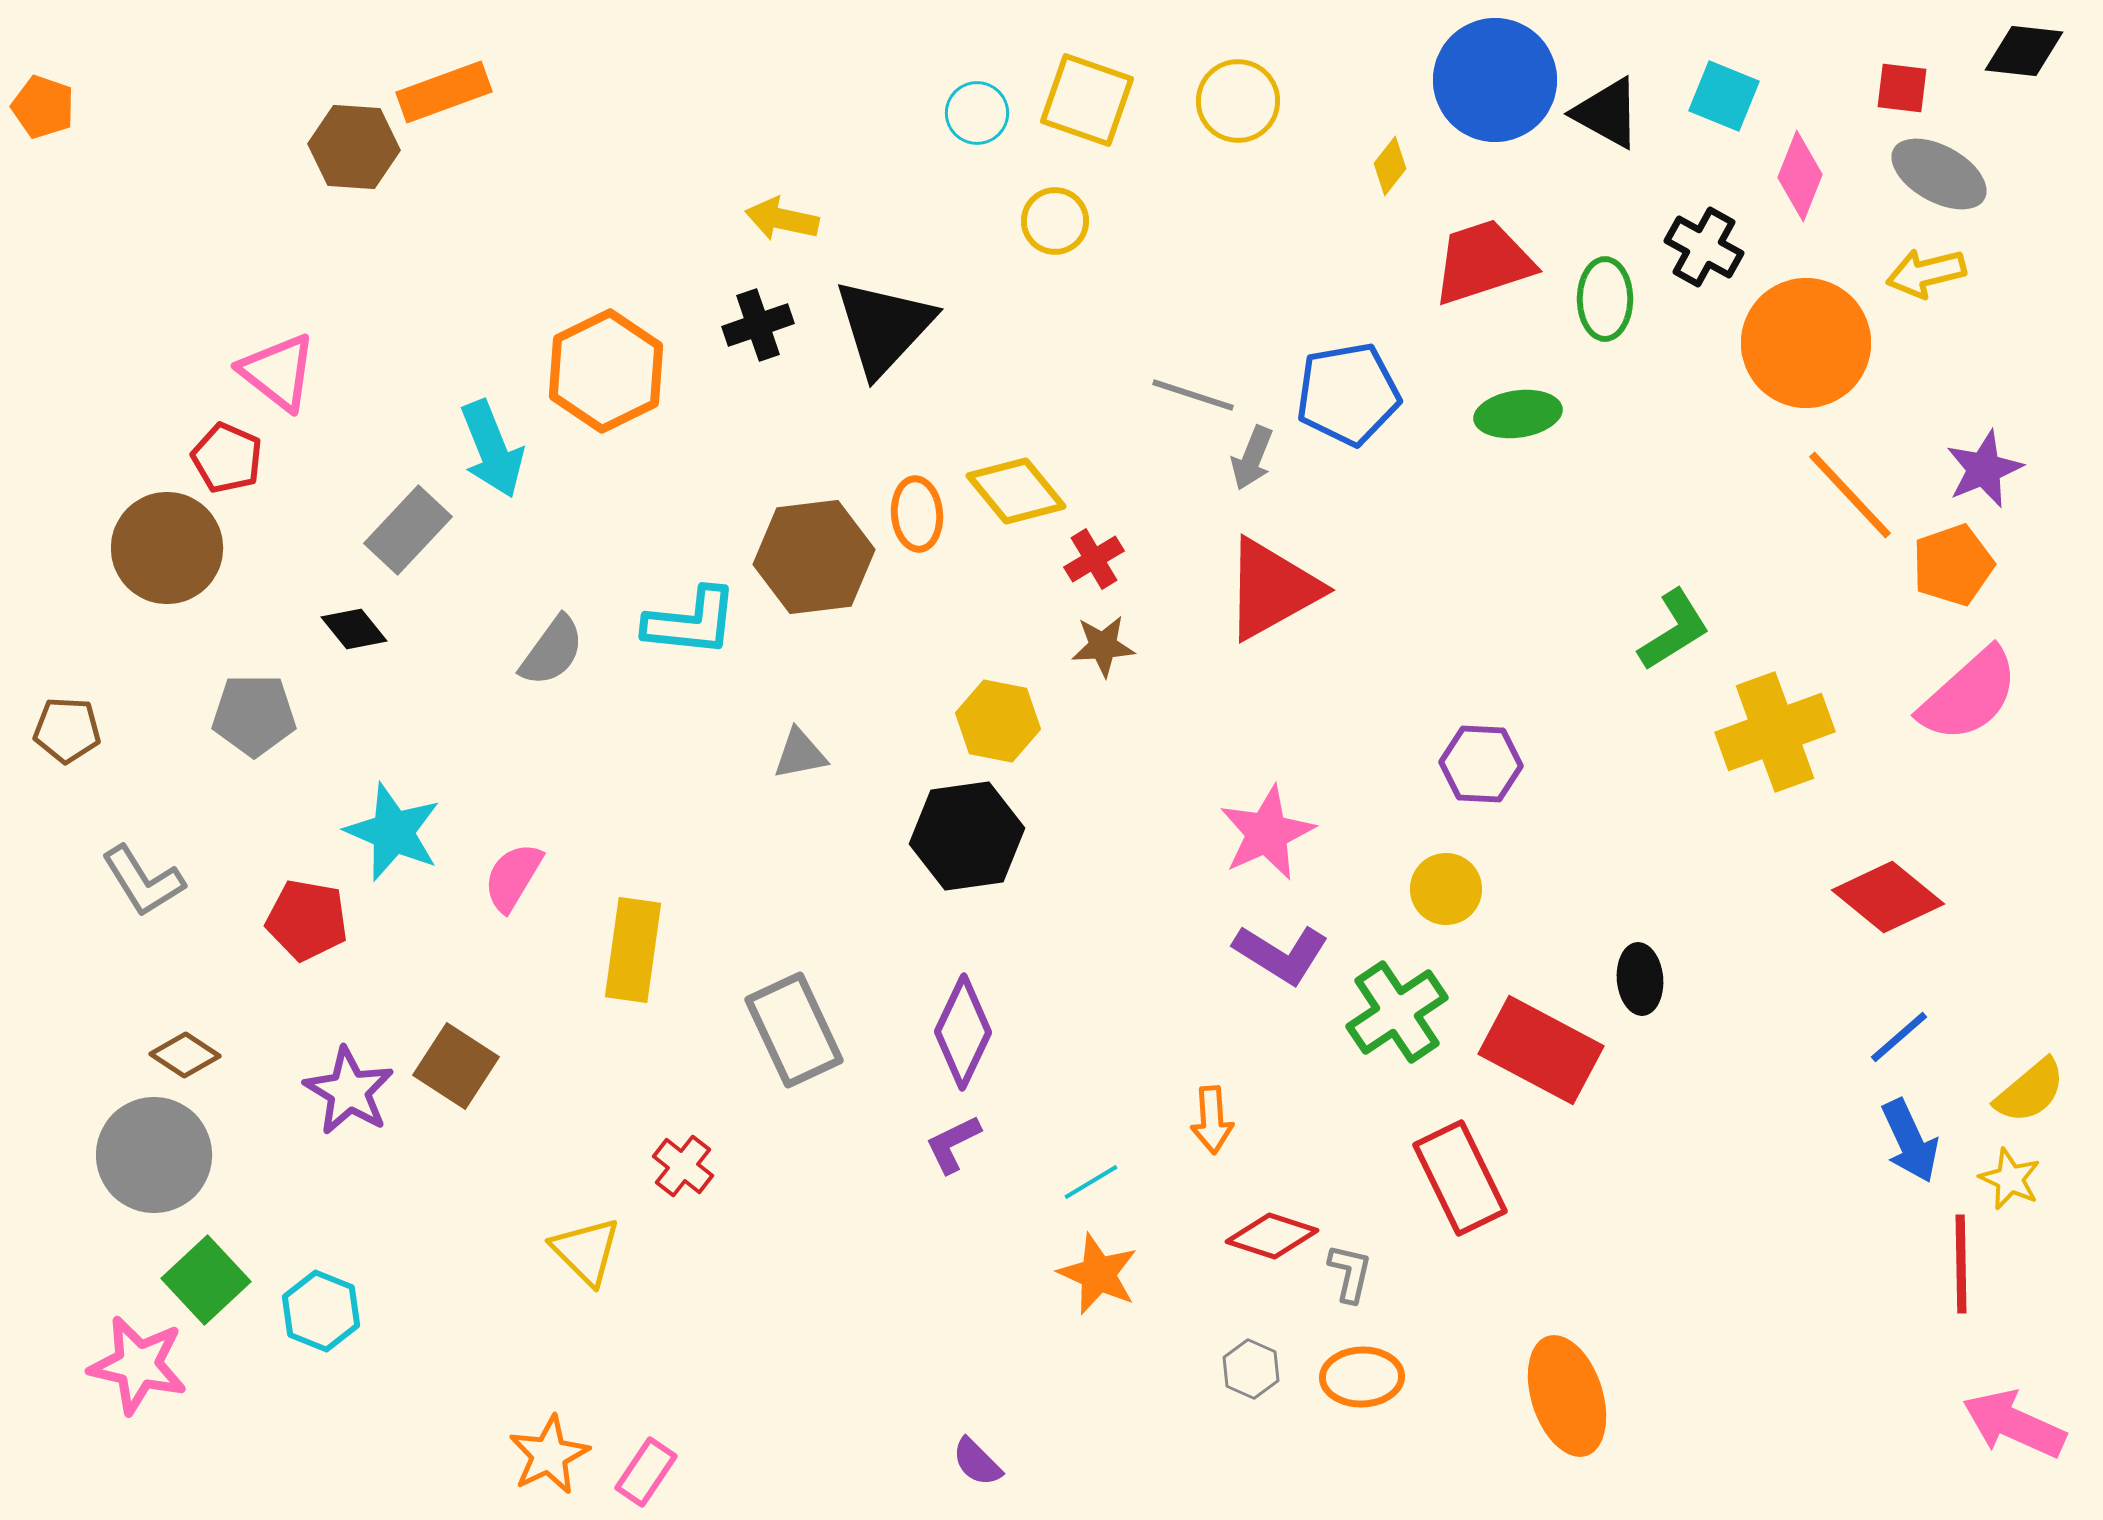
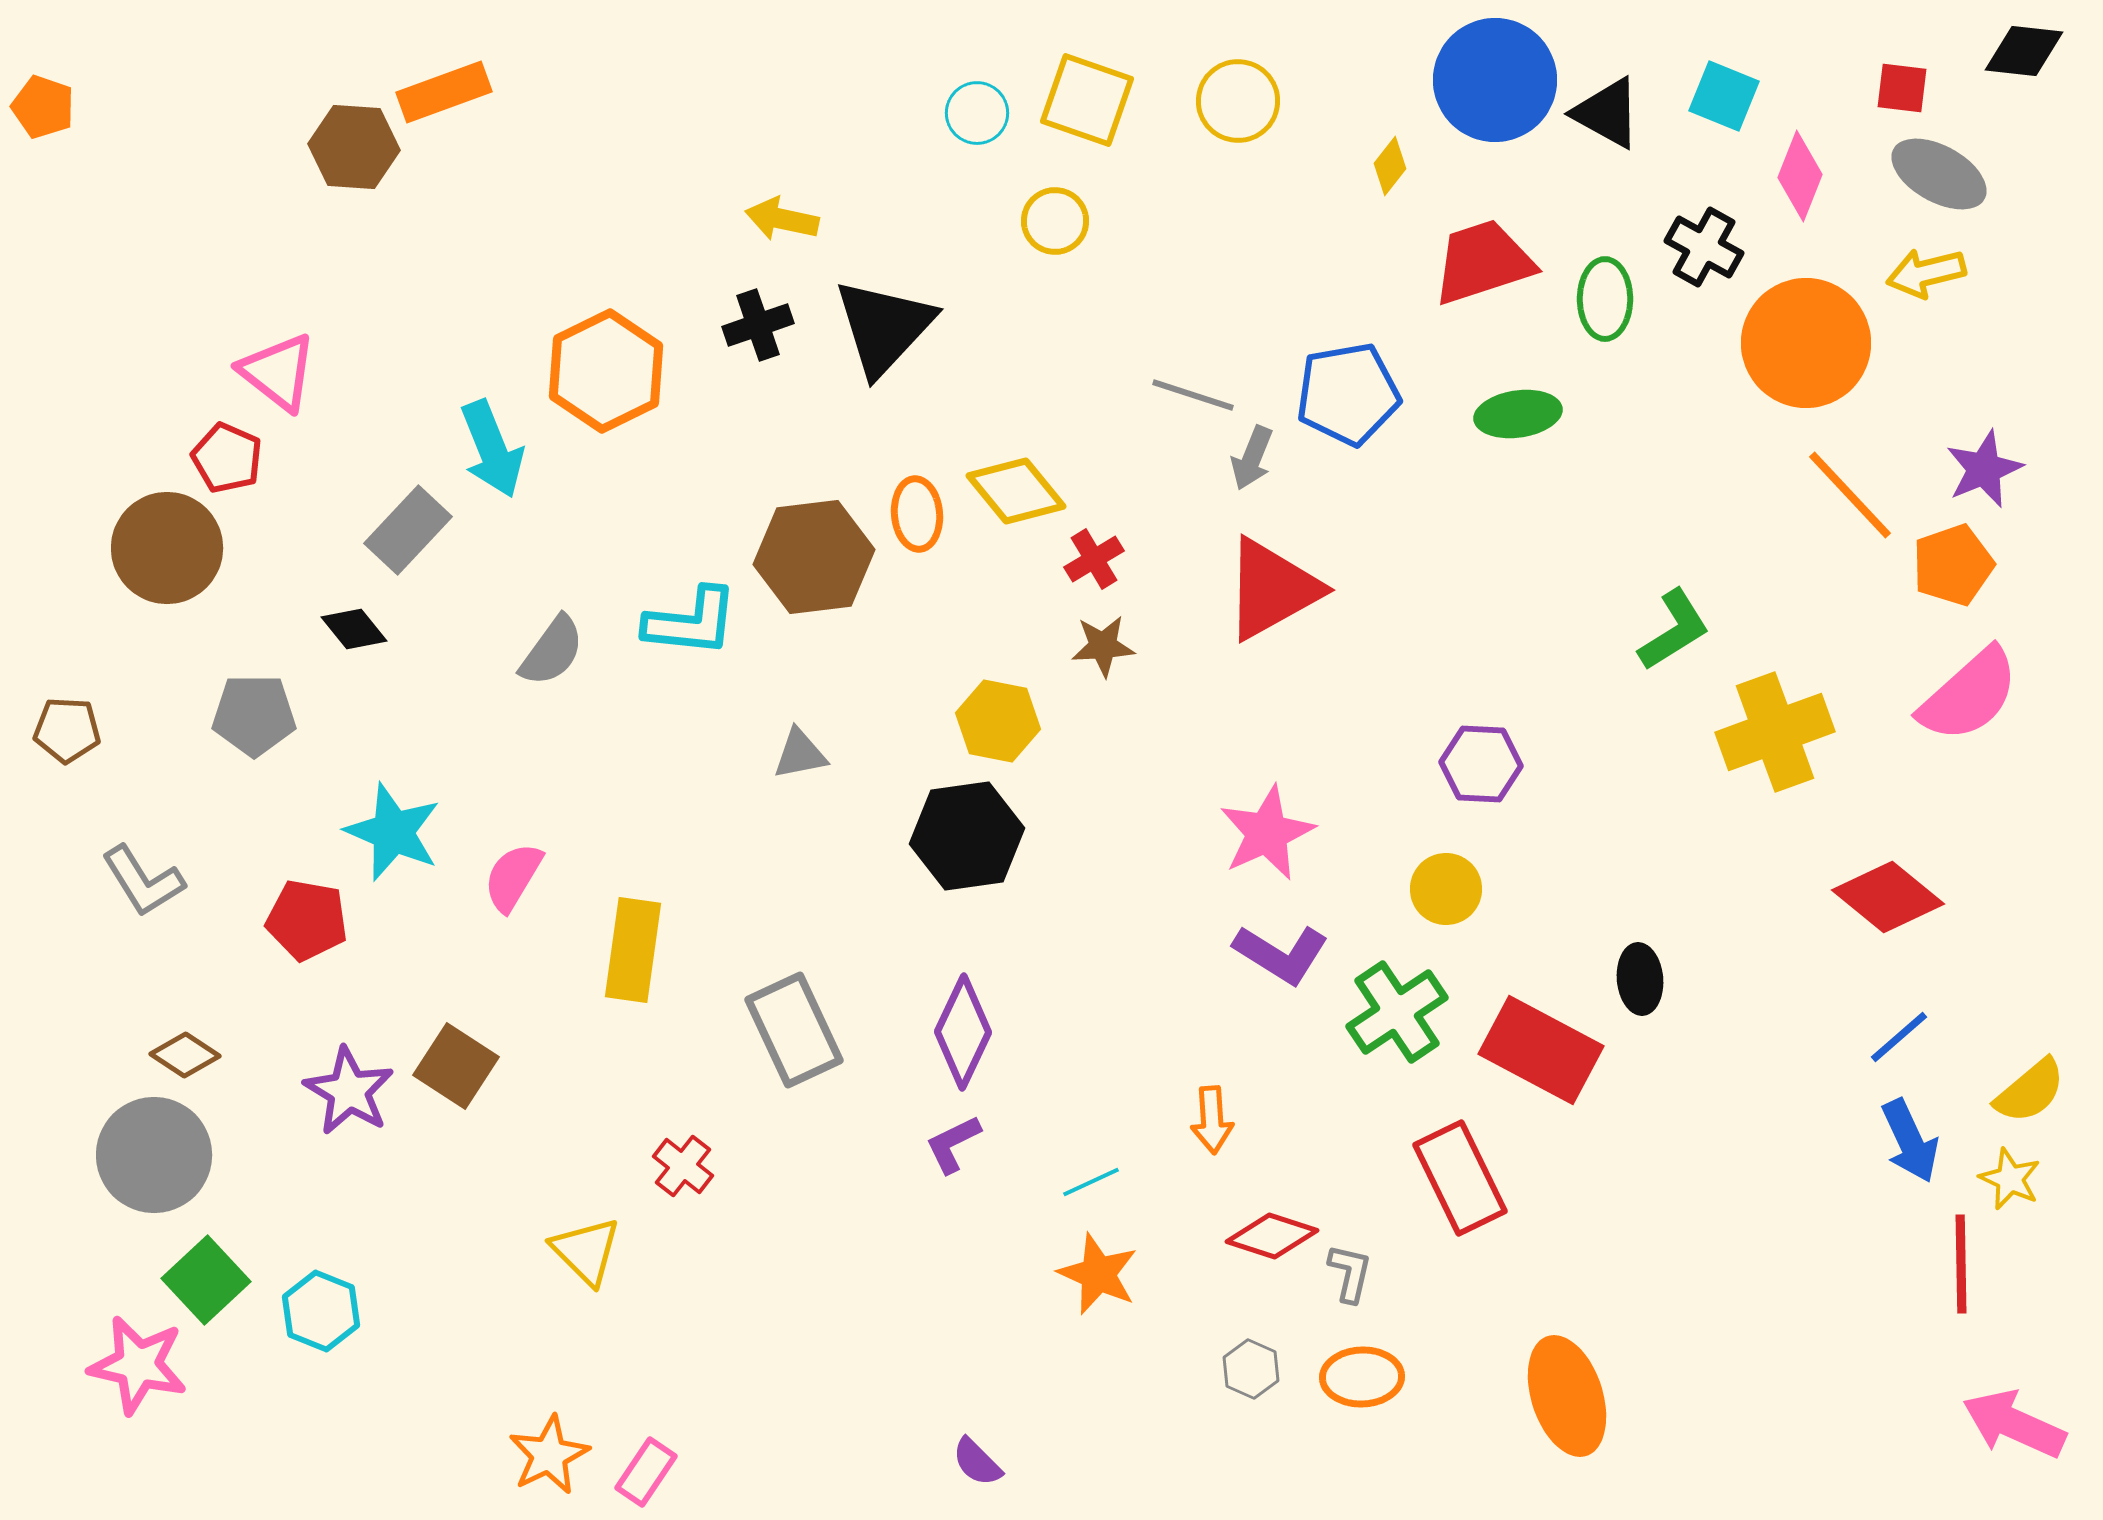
cyan line at (1091, 1182): rotated 6 degrees clockwise
